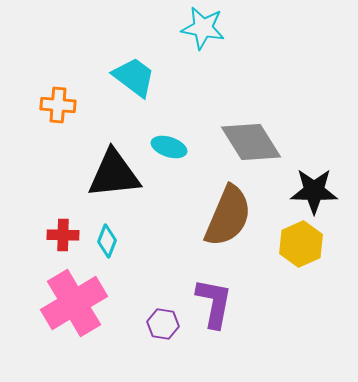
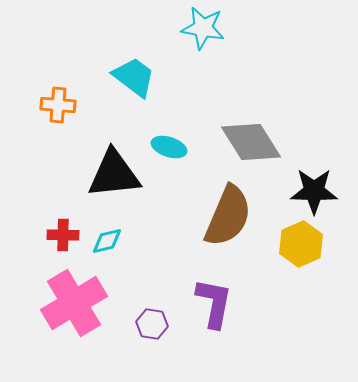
cyan diamond: rotated 56 degrees clockwise
purple hexagon: moved 11 px left
